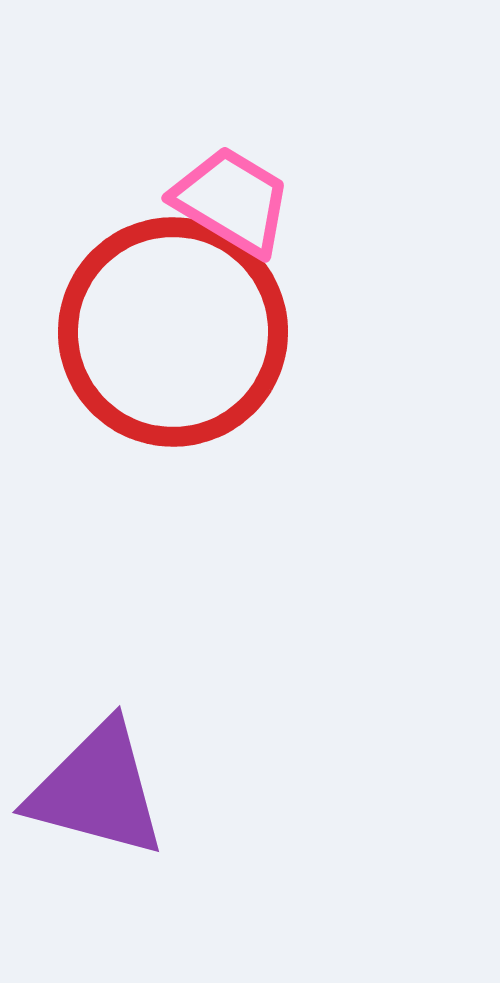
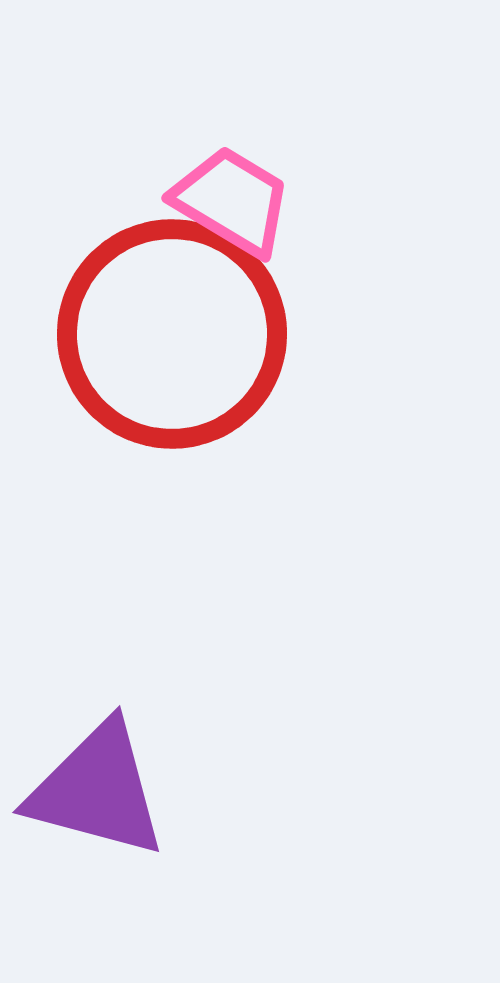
red circle: moved 1 px left, 2 px down
